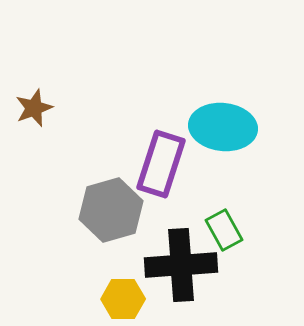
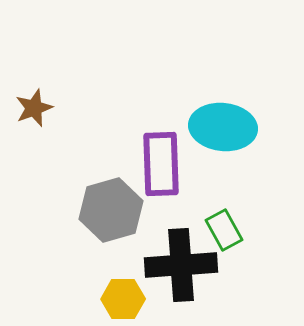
purple rectangle: rotated 20 degrees counterclockwise
